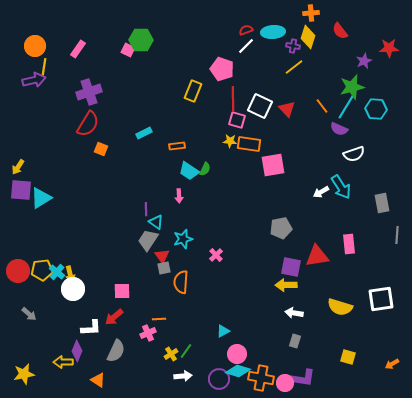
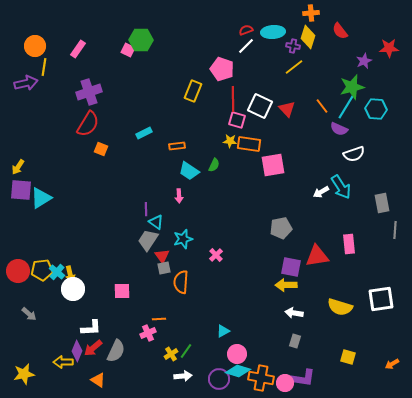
purple arrow at (34, 80): moved 8 px left, 3 px down
green semicircle at (205, 169): moved 9 px right, 4 px up
gray line at (397, 235): moved 2 px left, 5 px up
red arrow at (114, 317): moved 21 px left, 31 px down
